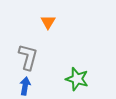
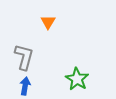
gray L-shape: moved 4 px left
green star: rotated 15 degrees clockwise
